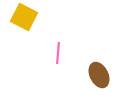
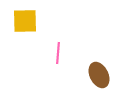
yellow square: moved 1 px right, 4 px down; rotated 28 degrees counterclockwise
